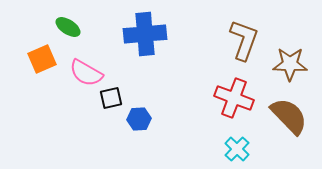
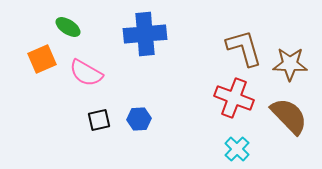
brown L-shape: moved 8 px down; rotated 36 degrees counterclockwise
black square: moved 12 px left, 22 px down
